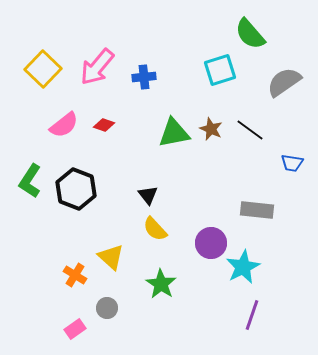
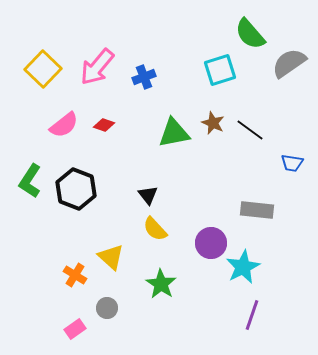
blue cross: rotated 15 degrees counterclockwise
gray semicircle: moved 5 px right, 19 px up
brown star: moved 2 px right, 6 px up
